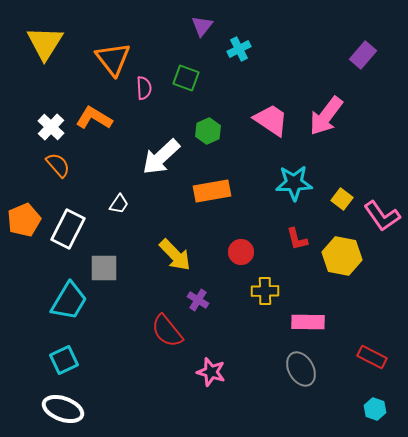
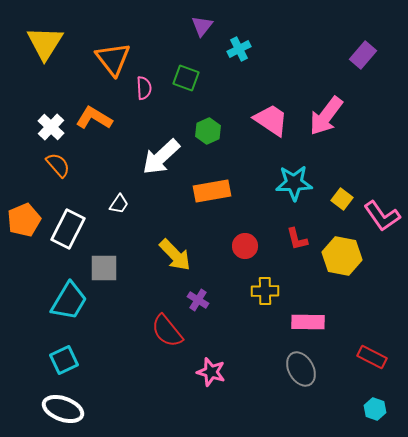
red circle: moved 4 px right, 6 px up
